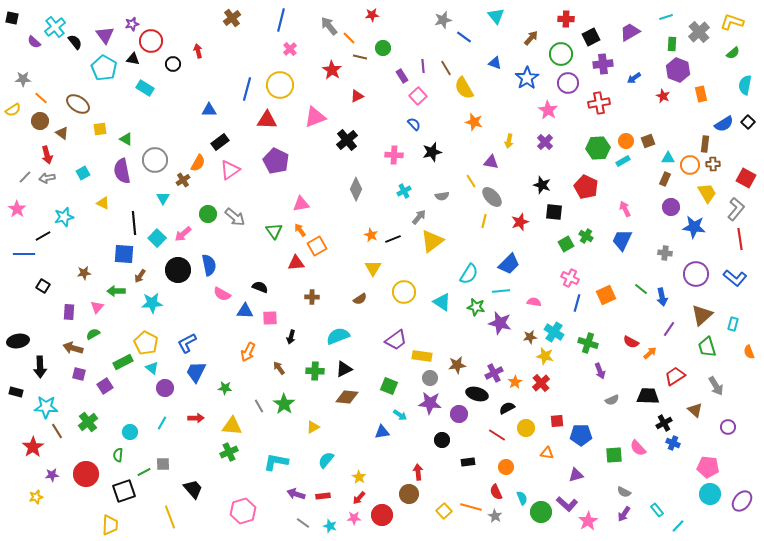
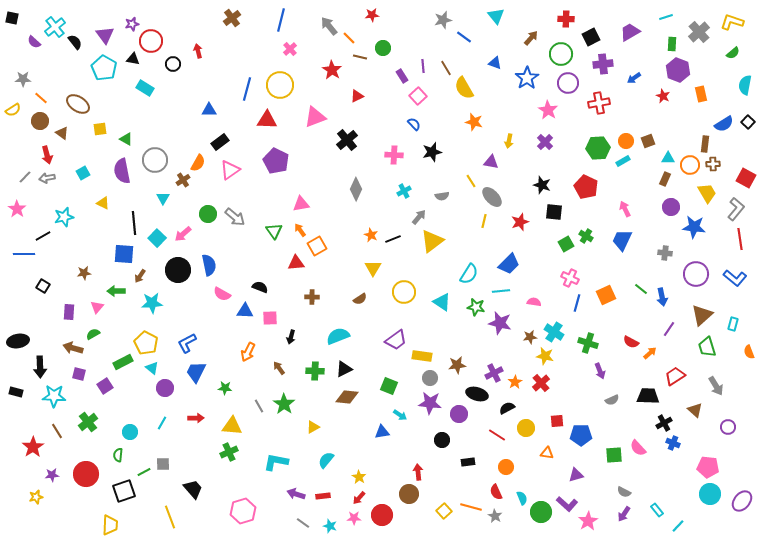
cyan star at (46, 407): moved 8 px right, 11 px up
